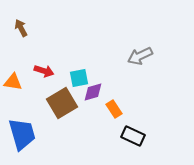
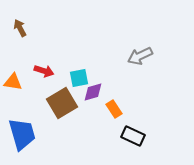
brown arrow: moved 1 px left
